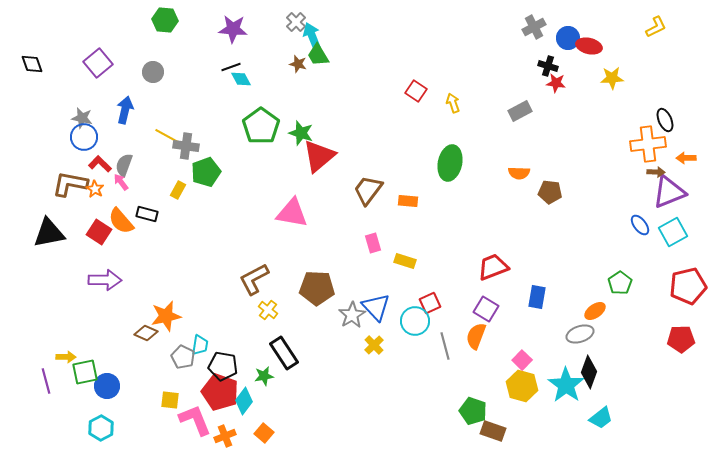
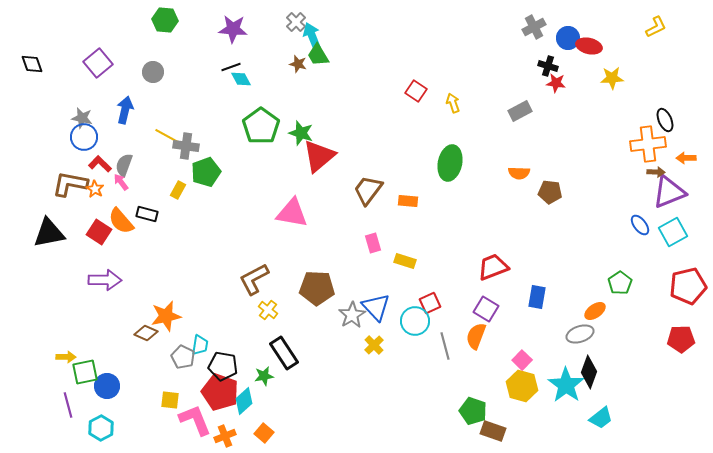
purple line at (46, 381): moved 22 px right, 24 px down
cyan diamond at (244, 401): rotated 12 degrees clockwise
